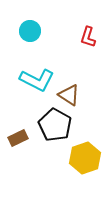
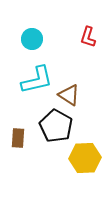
cyan circle: moved 2 px right, 8 px down
cyan L-shape: rotated 40 degrees counterclockwise
black pentagon: moved 1 px right, 1 px down
brown rectangle: rotated 60 degrees counterclockwise
yellow hexagon: rotated 16 degrees clockwise
